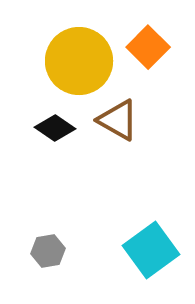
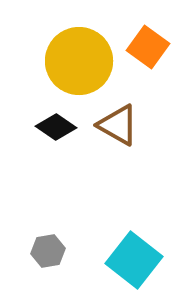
orange square: rotated 9 degrees counterclockwise
brown triangle: moved 5 px down
black diamond: moved 1 px right, 1 px up
cyan square: moved 17 px left, 10 px down; rotated 16 degrees counterclockwise
